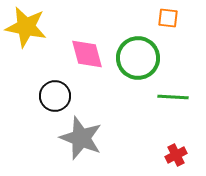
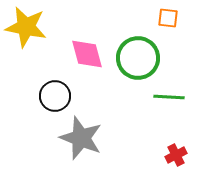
green line: moved 4 px left
